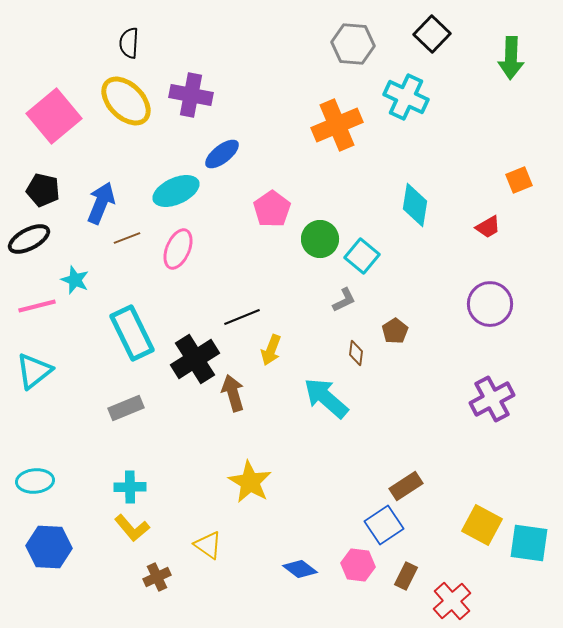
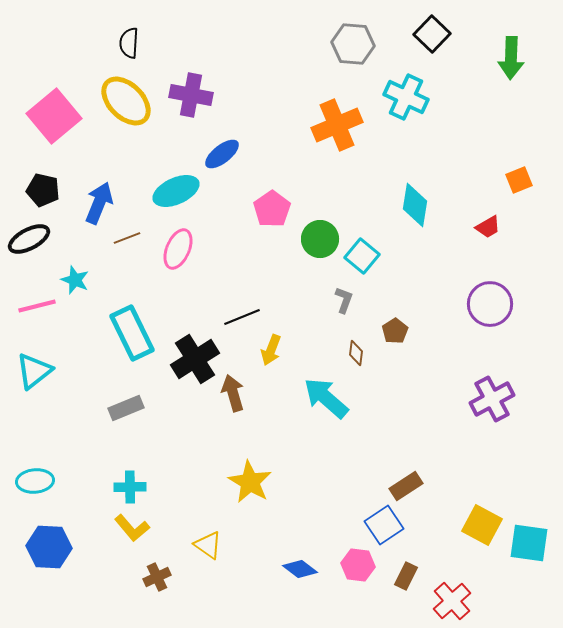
blue arrow at (101, 203): moved 2 px left
gray L-shape at (344, 300): rotated 44 degrees counterclockwise
